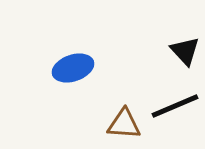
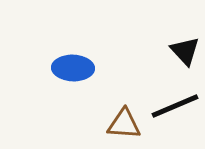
blue ellipse: rotated 21 degrees clockwise
